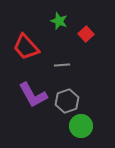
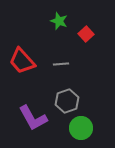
red trapezoid: moved 4 px left, 14 px down
gray line: moved 1 px left, 1 px up
purple L-shape: moved 23 px down
green circle: moved 2 px down
